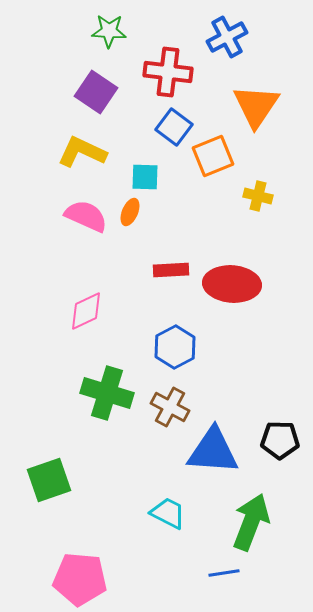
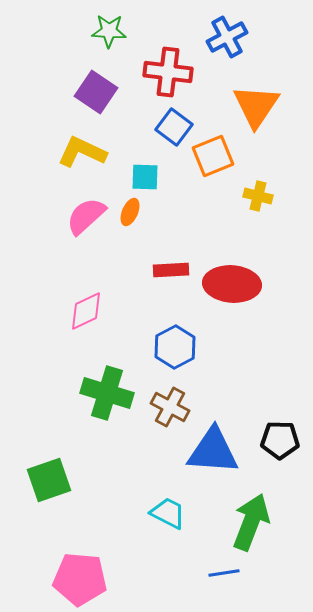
pink semicircle: rotated 66 degrees counterclockwise
